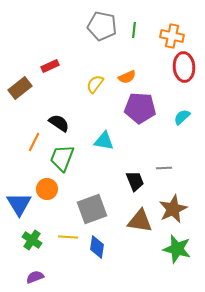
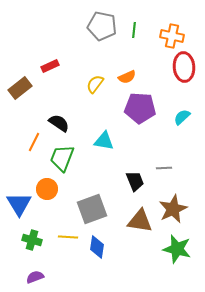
green cross: rotated 18 degrees counterclockwise
